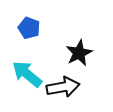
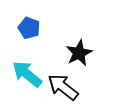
black arrow: rotated 132 degrees counterclockwise
